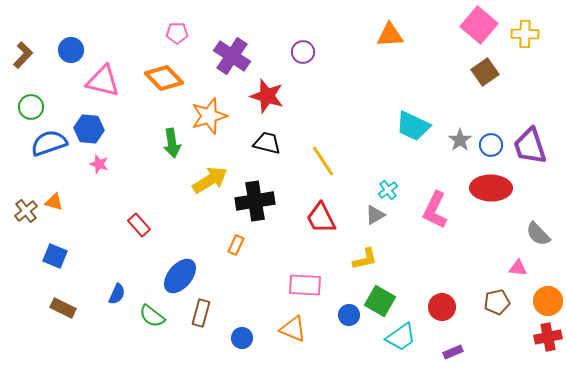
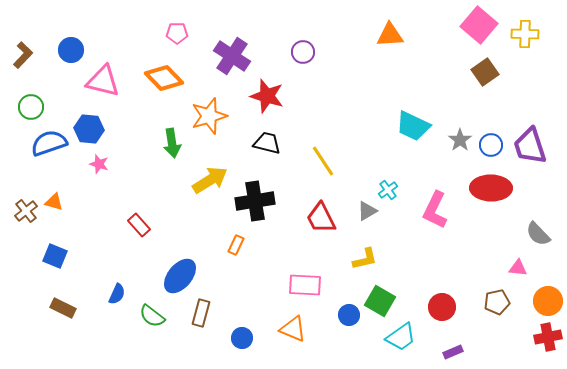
gray triangle at (375, 215): moved 8 px left, 4 px up
